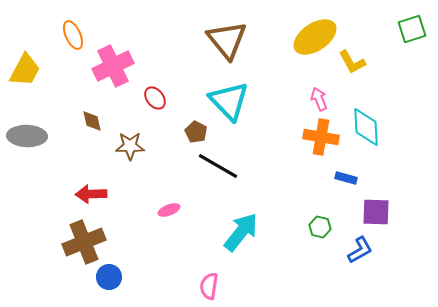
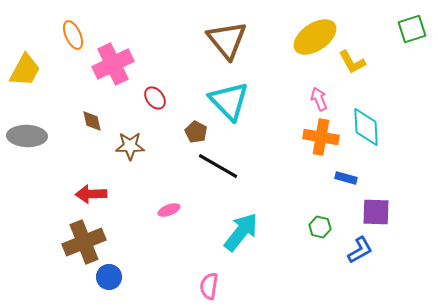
pink cross: moved 2 px up
